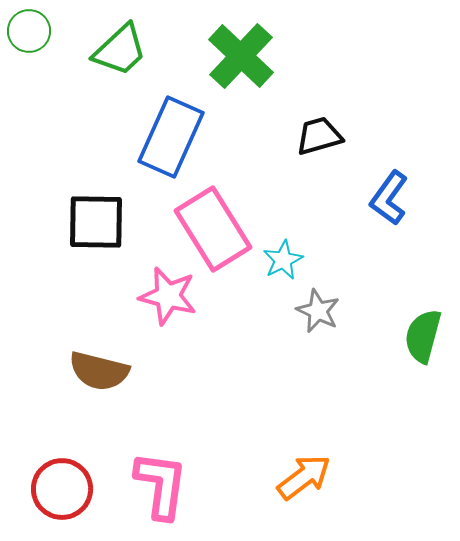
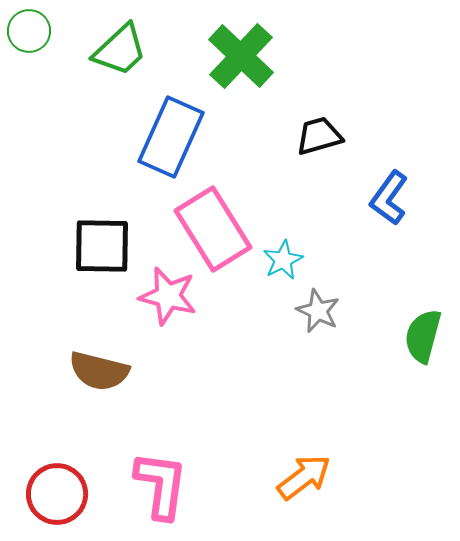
black square: moved 6 px right, 24 px down
red circle: moved 5 px left, 5 px down
